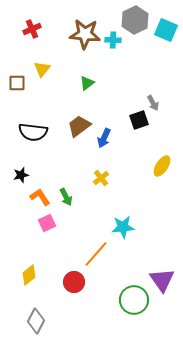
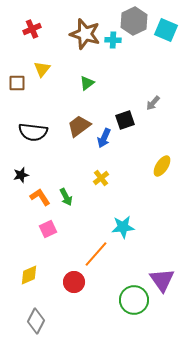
gray hexagon: moved 1 px left, 1 px down
brown star: rotated 12 degrees clockwise
gray arrow: rotated 70 degrees clockwise
black square: moved 14 px left
pink square: moved 1 px right, 6 px down
yellow diamond: rotated 15 degrees clockwise
